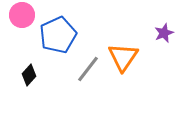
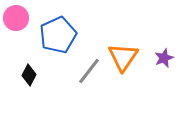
pink circle: moved 6 px left, 3 px down
purple star: moved 25 px down
gray line: moved 1 px right, 2 px down
black diamond: rotated 15 degrees counterclockwise
